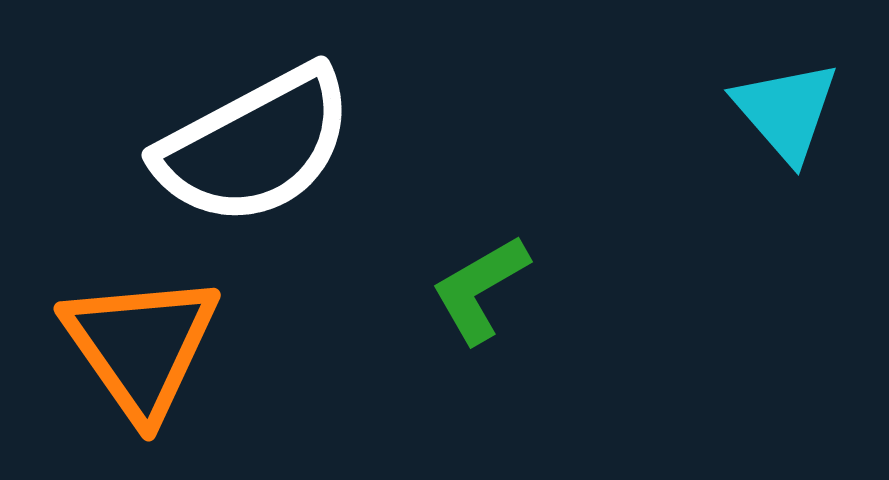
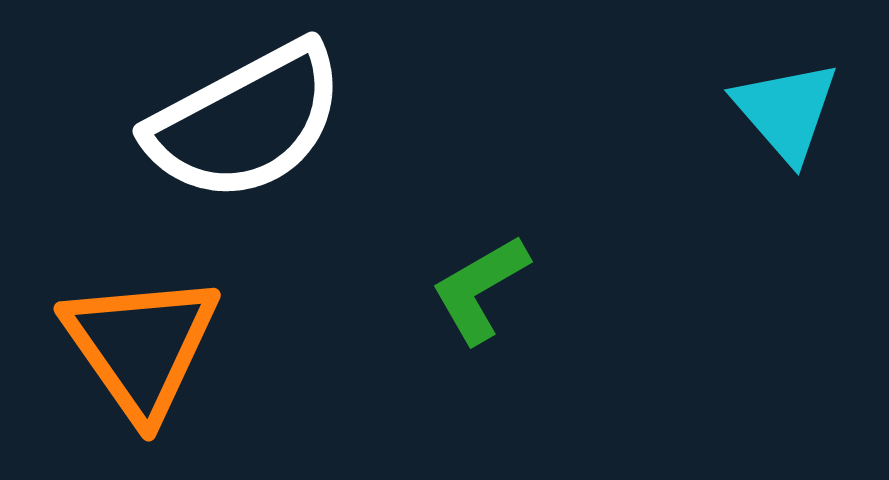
white semicircle: moved 9 px left, 24 px up
